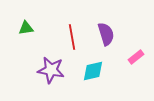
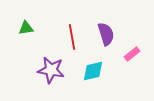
pink rectangle: moved 4 px left, 3 px up
